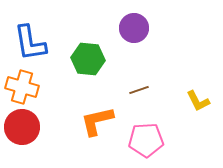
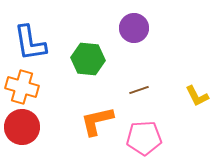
yellow L-shape: moved 1 px left, 5 px up
pink pentagon: moved 2 px left, 2 px up
